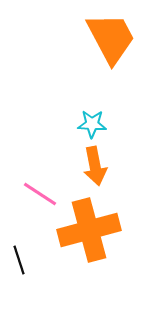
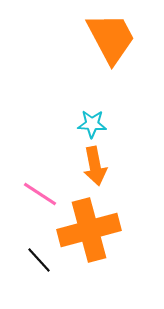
black line: moved 20 px right; rotated 24 degrees counterclockwise
